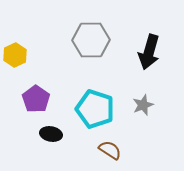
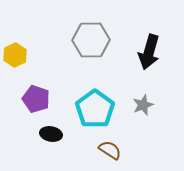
purple pentagon: rotated 16 degrees counterclockwise
cyan pentagon: rotated 18 degrees clockwise
